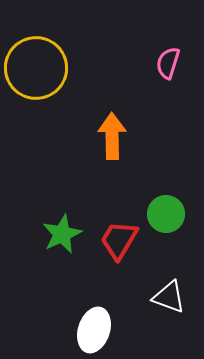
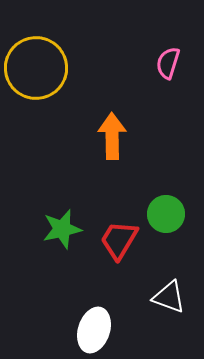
green star: moved 5 px up; rotated 12 degrees clockwise
